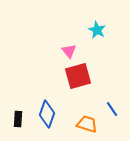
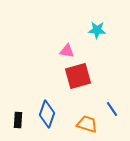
cyan star: rotated 24 degrees counterclockwise
pink triangle: moved 2 px left; rotated 42 degrees counterclockwise
black rectangle: moved 1 px down
